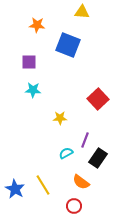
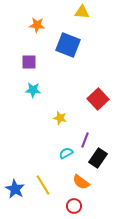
yellow star: rotated 16 degrees clockwise
